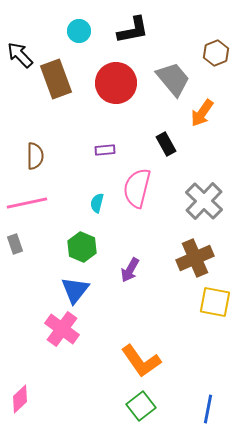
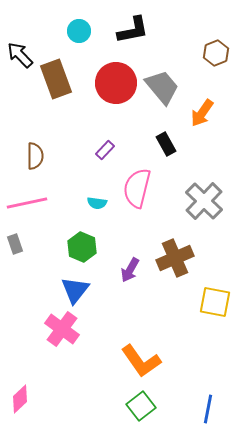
gray trapezoid: moved 11 px left, 8 px down
purple rectangle: rotated 42 degrees counterclockwise
cyan semicircle: rotated 96 degrees counterclockwise
brown cross: moved 20 px left
